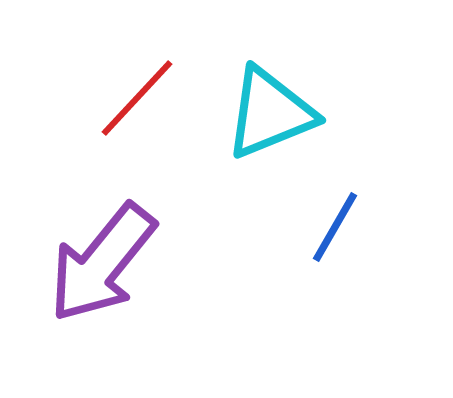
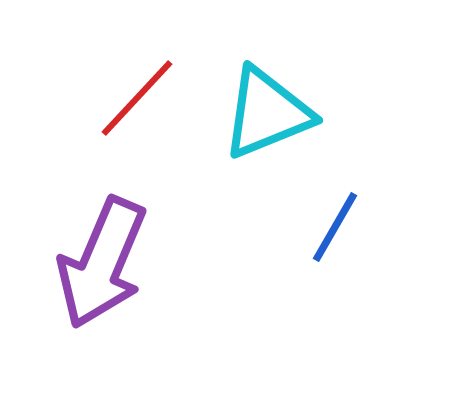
cyan triangle: moved 3 px left
purple arrow: rotated 16 degrees counterclockwise
